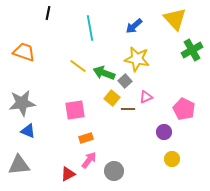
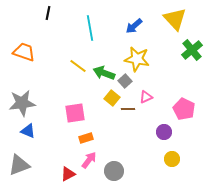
green cross: rotated 10 degrees counterclockwise
pink square: moved 3 px down
gray triangle: rotated 15 degrees counterclockwise
